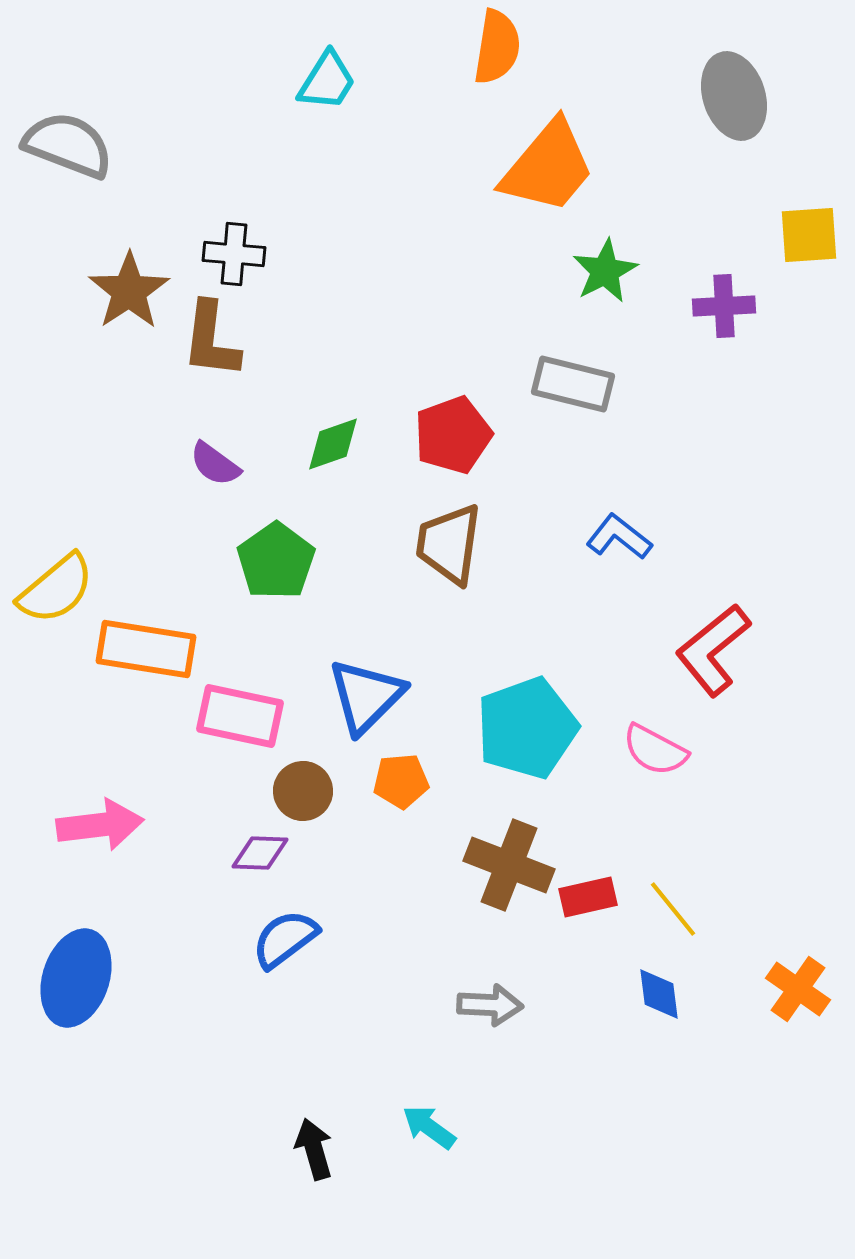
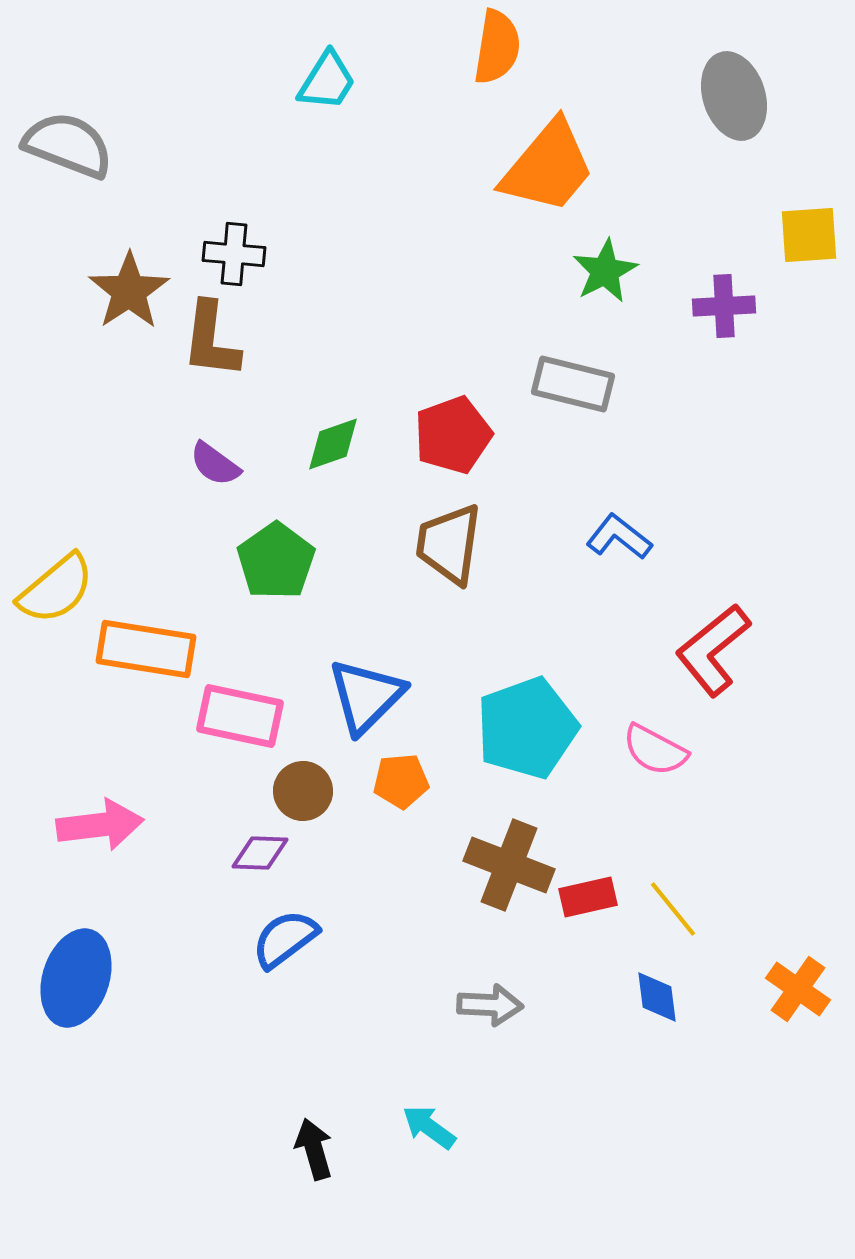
blue diamond: moved 2 px left, 3 px down
